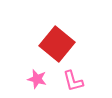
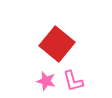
pink star: moved 9 px right, 2 px down
